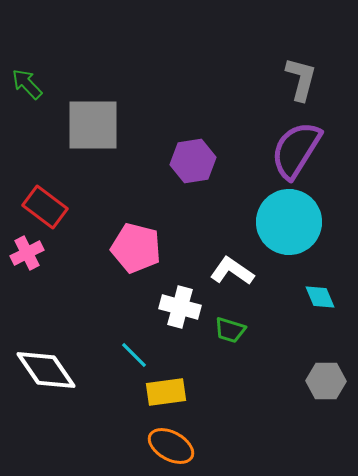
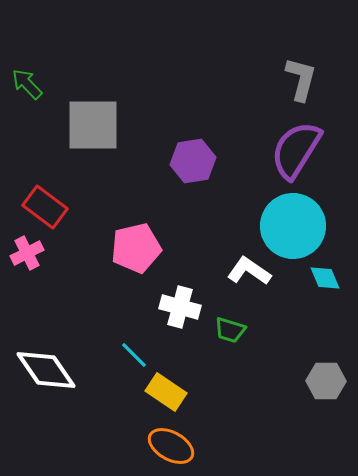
cyan circle: moved 4 px right, 4 px down
pink pentagon: rotated 27 degrees counterclockwise
white L-shape: moved 17 px right
cyan diamond: moved 5 px right, 19 px up
yellow rectangle: rotated 42 degrees clockwise
